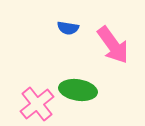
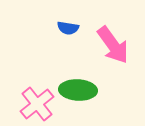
green ellipse: rotated 6 degrees counterclockwise
